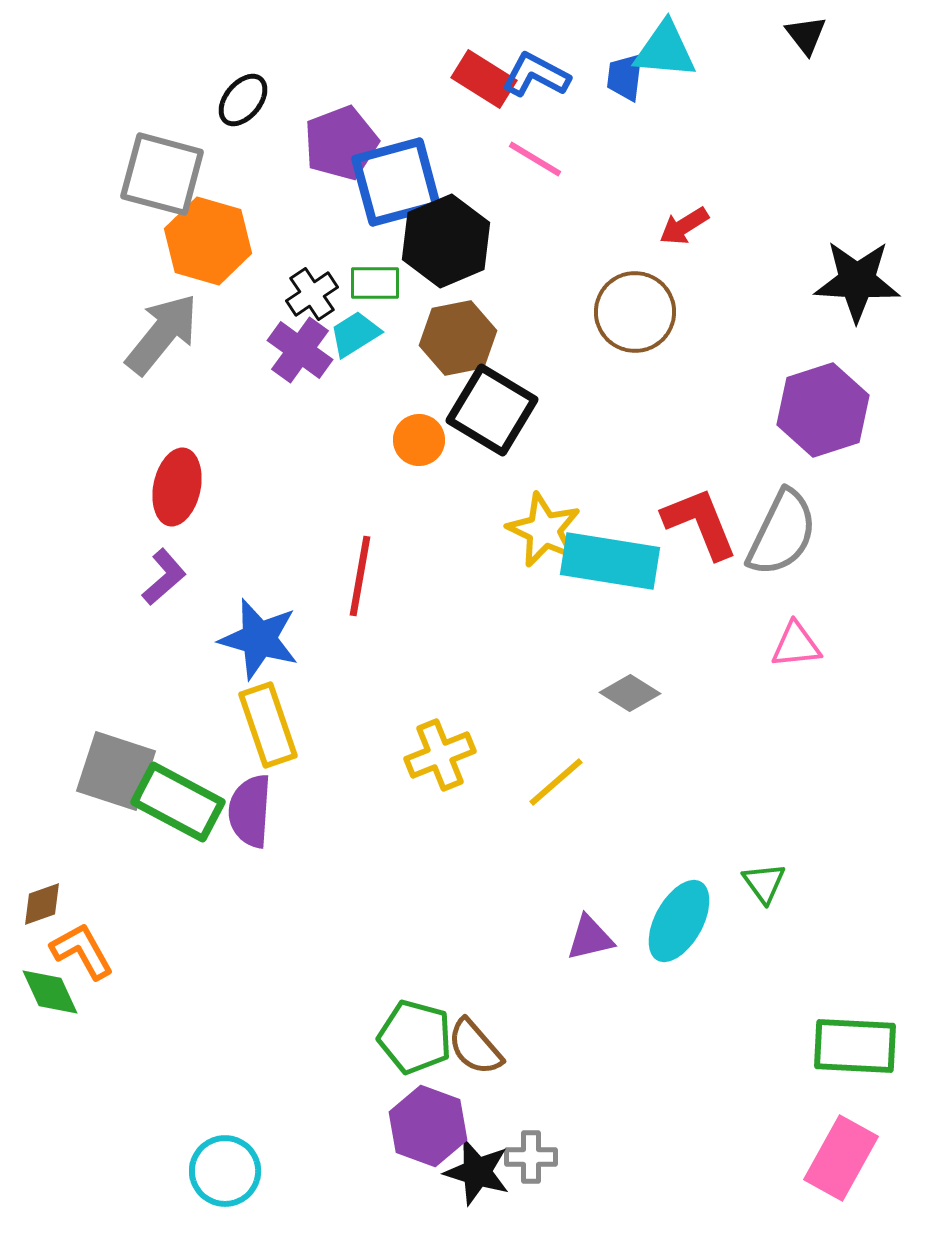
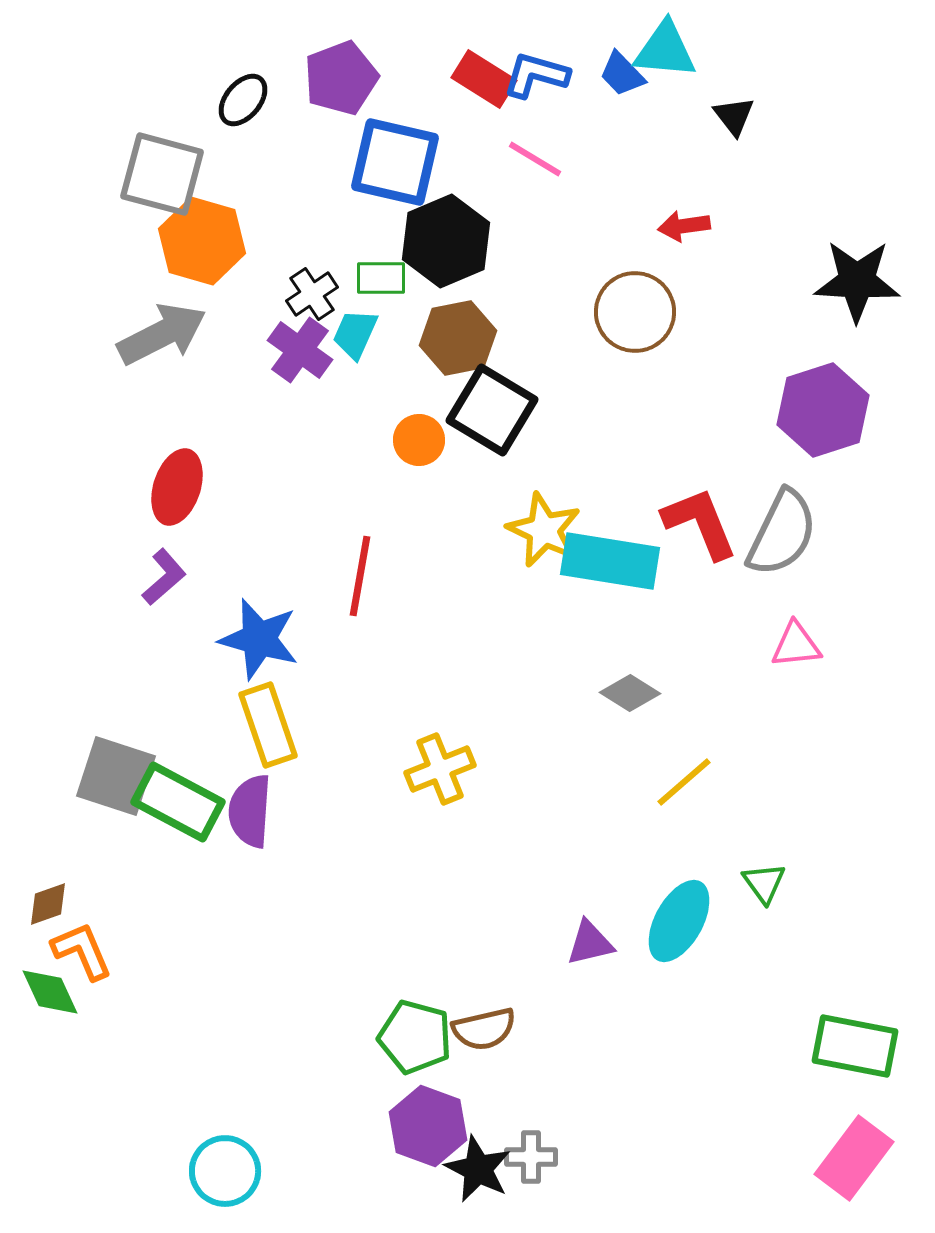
black triangle at (806, 35): moved 72 px left, 81 px down
blue L-shape at (536, 75): rotated 12 degrees counterclockwise
blue trapezoid at (625, 77): moved 3 px left, 3 px up; rotated 51 degrees counterclockwise
purple pentagon at (341, 143): moved 65 px up
blue square at (396, 182): moved 1 px left, 20 px up; rotated 28 degrees clockwise
red arrow at (684, 226): rotated 24 degrees clockwise
orange hexagon at (208, 241): moved 6 px left
green rectangle at (375, 283): moved 6 px right, 5 px up
gray arrow at (162, 334): rotated 24 degrees clockwise
cyan trapezoid at (355, 334): rotated 34 degrees counterclockwise
red ellipse at (177, 487): rotated 6 degrees clockwise
yellow cross at (440, 755): moved 14 px down
gray square at (116, 771): moved 5 px down
yellow line at (556, 782): moved 128 px right
brown diamond at (42, 904): moved 6 px right
purple triangle at (590, 938): moved 5 px down
orange L-shape at (82, 951): rotated 6 degrees clockwise
green rectangle at (855, 1046): rotated 8 degrees clockwise
brown semicircle at (475, 1047): moved 9 px right, 18 px up; rotated 62 degrees counterclockwise
pink rectangle at (841, 1158): moved 13 px right; rotated 8 degrees clockwise
black star at (477, 1172): moved 1 px right, 3 px up; rotated 10 degrees clockwise
